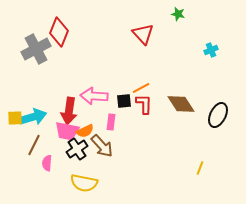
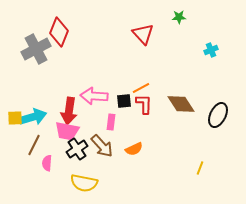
green star: moved 1 px right, 3 px down; rotated 16 degrees counterclockwise
orange semicircle: moved 49 px right, 18 px down
